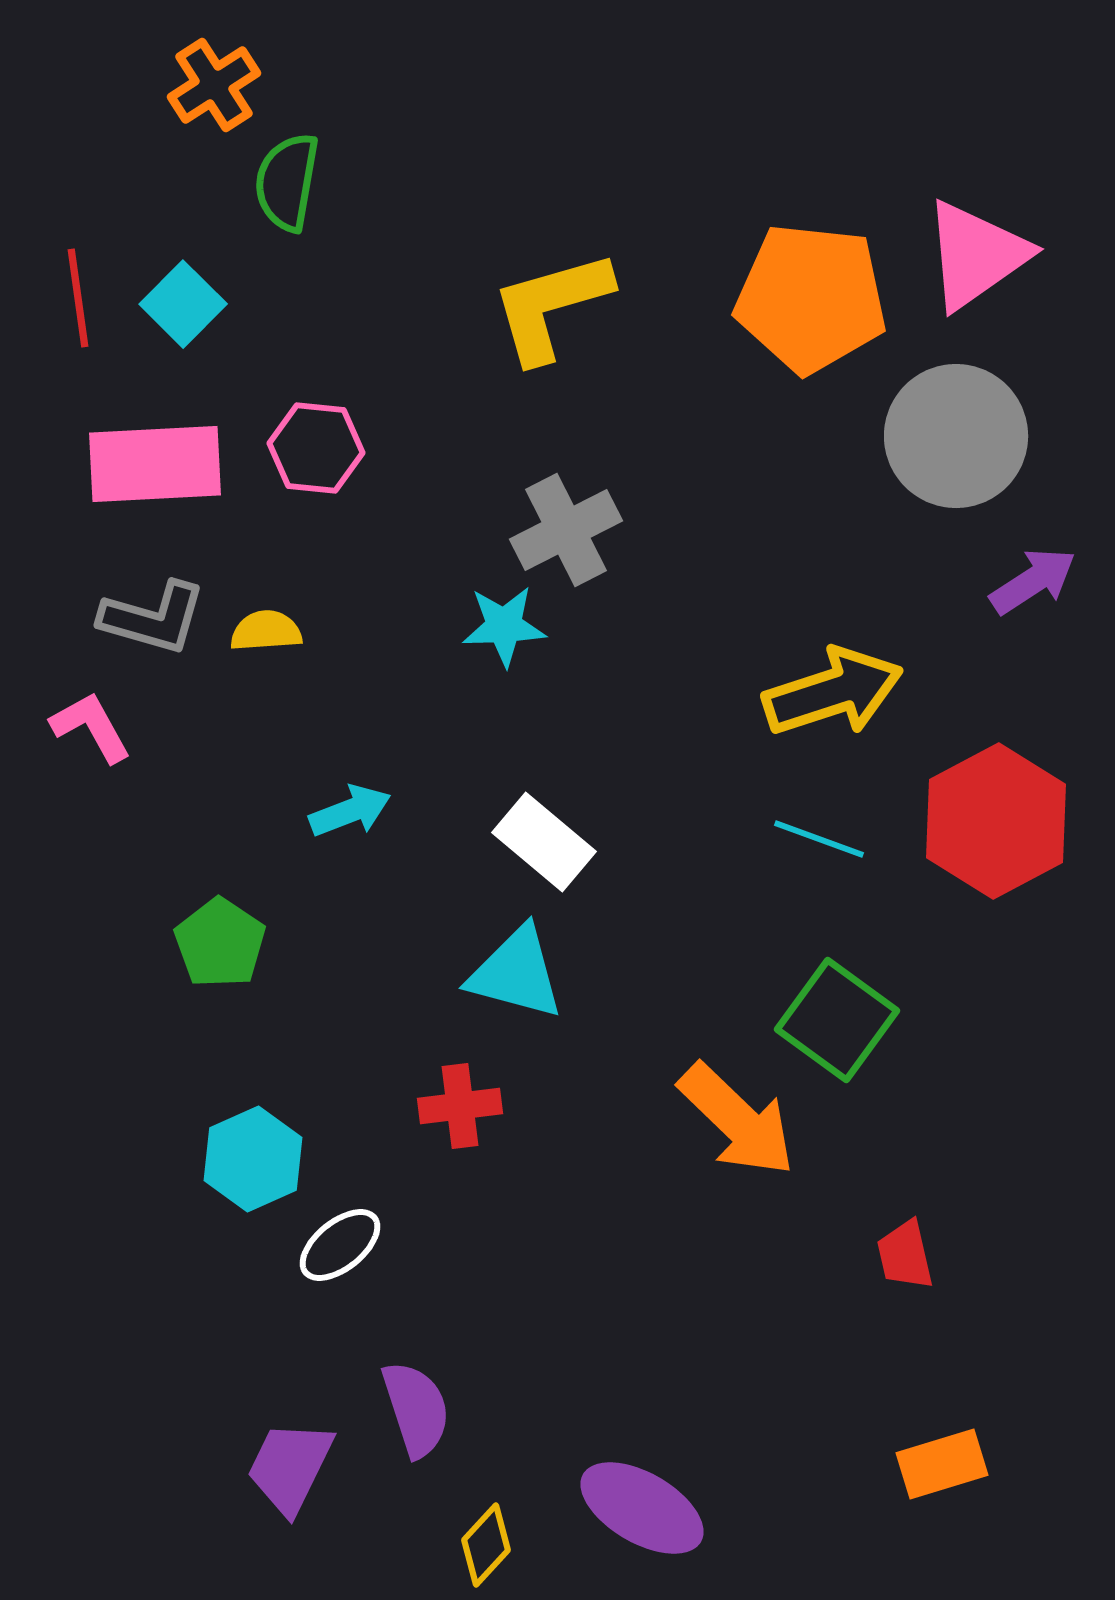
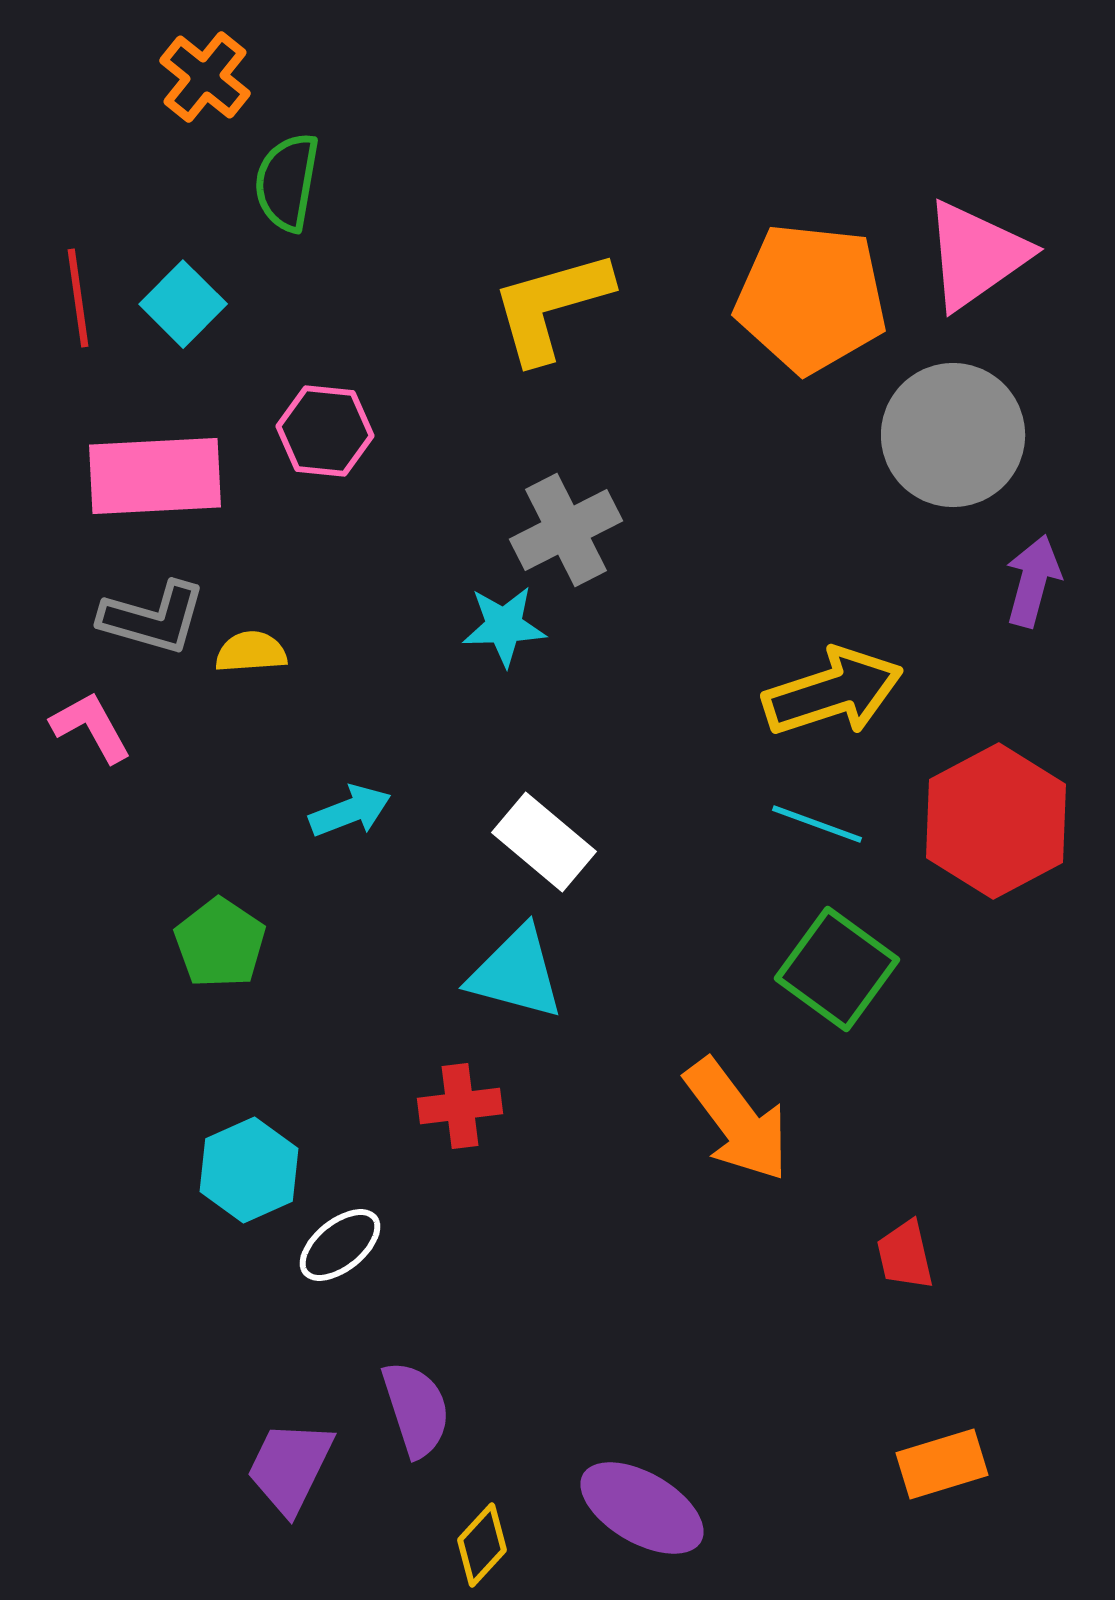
orange cross: moved 9 px left, 8 px up; rotated 18 degrees counterclockwise
gray circle: moved 3 px left, 1 px up
pink hexagon: moved 9 px right, 17 px up
pink rectangle: moved 12 px down
purple arrow: rotated 42 degrees counterclockwise
yellow semicircle: moved 15 px left, 21 px down
cyan line: moved 2 px left, 15 px up
green square: moved 51 px up
orange arrow: rotated 9 degrees clockwise
cyan hexagon: moved 4 px left, 11 px down
yellow diamond: moved 4 px left
